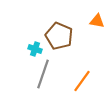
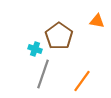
brown pentagon: rotated 12 degrees clockwise
